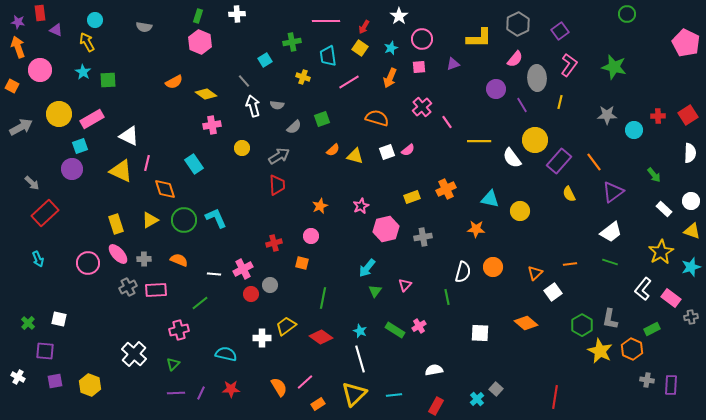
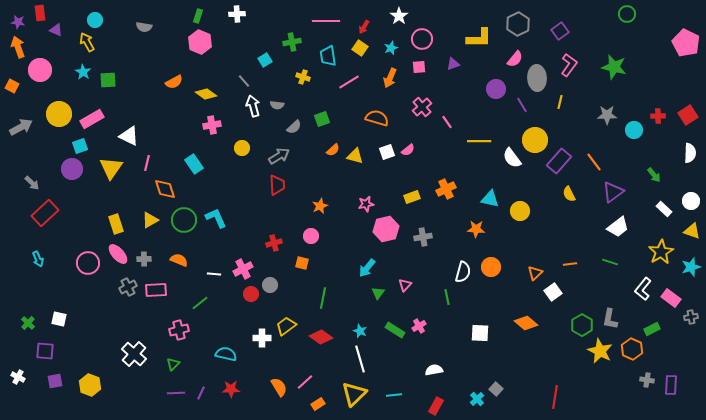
yellow triangle at (121, 171): moved 10 px left, 3 px up; rotated 40 degrees clockwise
pink star at (361, 206): moved 5 px right, 2 px up; rotated 14 degrees clockwise
white trapezoid at (611, 232): moved 7 px right, 5 px up
orange circle at (493, 267): moved 2 px left
green triangle at (375, 291): moved 3 px right, 2 px down
